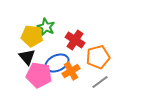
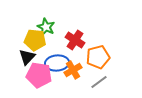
yellow pentagon: moved 3 px right, 4 px down
black triangle: rotated 24 degrees clockwise
blue ellipse: rotated 20 degrees clockwise
orange cross: moved 2 px right, 1 px up
gray line: moved 1 px left
